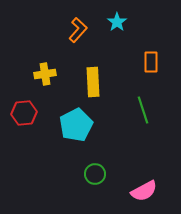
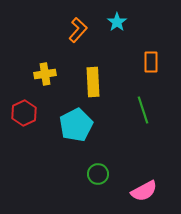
red hexagon: rotated 20 degrees counterclockwise
green circle: moved 3 px right
